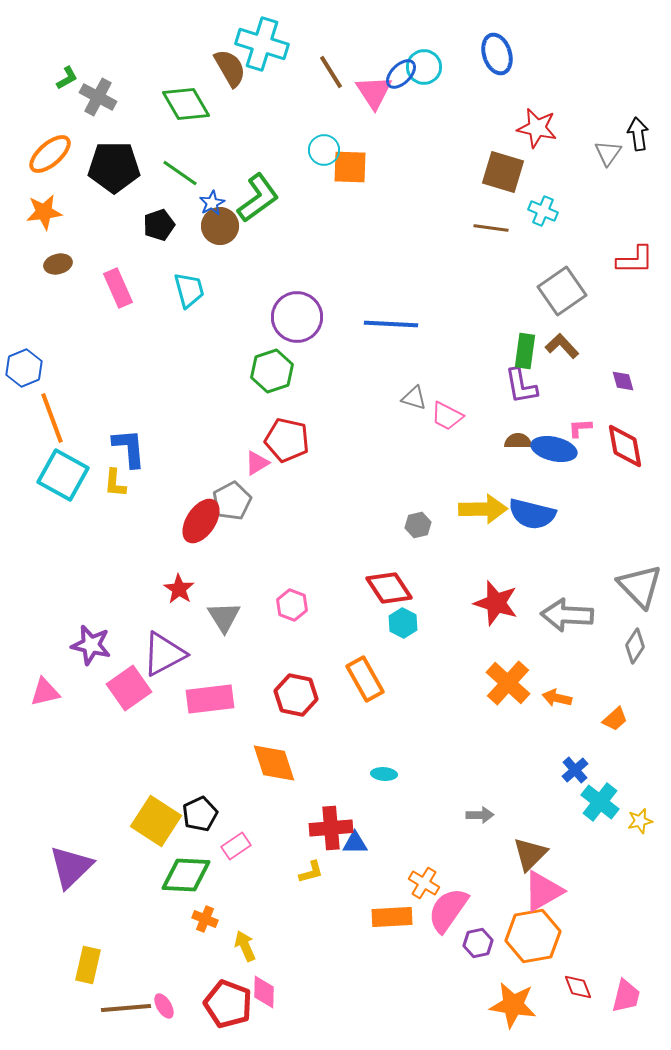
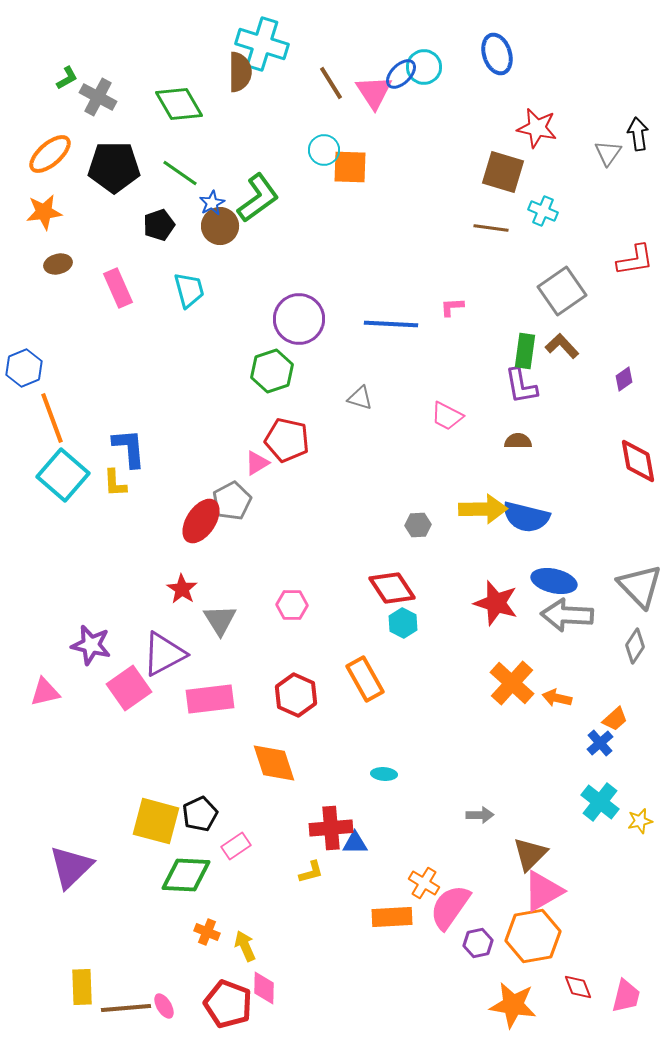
brown semicircle at (230, 68): moved 10 px right, 4 px down; rotated 30 degrees clockwise
brown line at (331, 72): moved 11 px down
green diamond at (186, 104): moved 7 px left
red L-shape at (635, 260): rotated 9 degrees counterclockwise
purple circle at (297, 317): moved 2 px right, 2 px down
purple diamond at (623, 381): moved 1 px right, 2 px up; rotated 70 degrees clockwise
gray triangle at (414, 398): moved 54 px left
pink L-shape at (580, 428): moved 128 px left, 121 px up
red diamond at (625, 446): moved 13 px right, 15 px down
blue ellipse at (554, 449): moved 132 px down
cyan square at (63, 475): rotated 12 degrees clockwise
yellow L-shape at (115, 483): rotated 8 degrees counterclockwise
blue semicircle at (532, 514): moved 6 px left, 3 px down
gray hexagon at (418, 525): rotated 10 degrees clockwise
red diamond at (389, 588): moved 3 px right
red star at (179, 589): moved 3 px right
pink hexagon at (292, 605): rotated 20 degrees counterclockwise
gray triangle at (224, 617): moved 4 px left, 3 px down
orange cross at (508, 683): moved 4 px right
red hexagon at (296, 695): rotated 12 degrees clockwise
blue cross at (575, 770): moved 25 px right, 27 px up
yellow square at (156, 821): rotated 18 degrees counterclockwise
pink semicircle at (448, 910): moved 2 px right, 3 px up
orange cross at (205, 919): moved 2 px right, 13 px down
yellow rectangle at (88, 965): moved 6 px left, 22 px down; rotated 15 degrees counterclockwise
pink diamond at (264, 992): moved 4 px up
